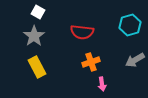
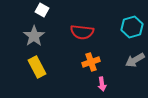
white square: moved 4 px right, 2 px up
cyan hexagon: moved 2 px right, 2 px down
